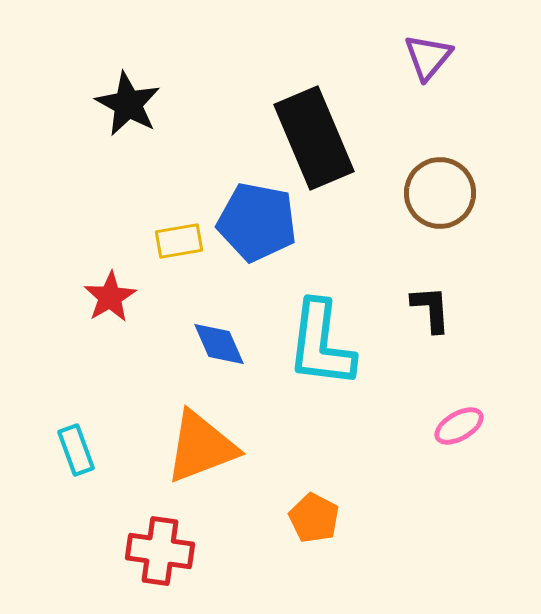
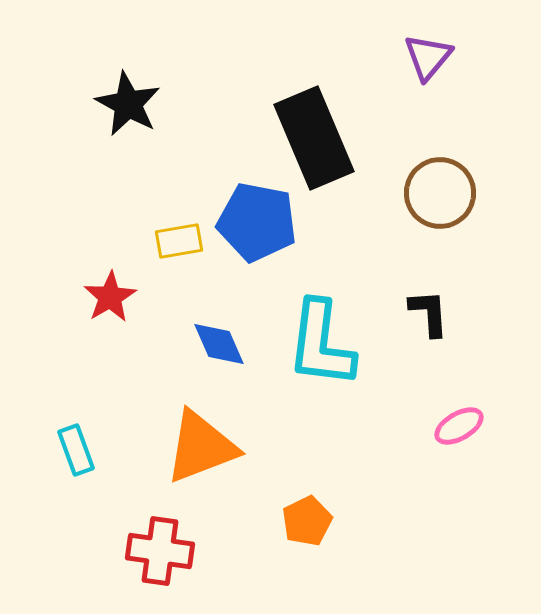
black L-shape: moved 2 px left, 4 px down
orange pentagon: moved 7 px left, 3 px down; rotated 18 degrees clockwise
